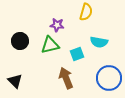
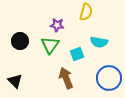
green triangle: rotated 42 degrees counterclockwise
